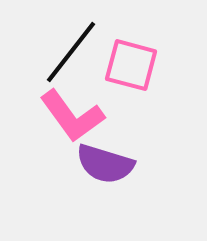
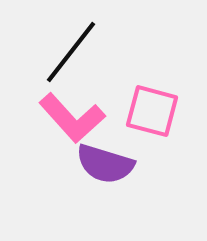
pink square: moved 21 px right, 46 px down
pink L-shape: moved 2 px down; rotated 6 degrees counterclockwise
